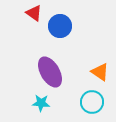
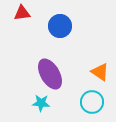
red triangle: moved 12 px left; rotated 42 degrees counterclockwise
purple ellipse: moved 2 px down
